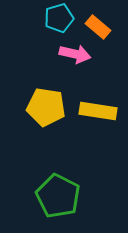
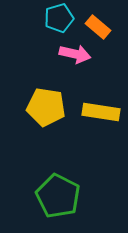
yellow rectangle: moved 3 px right, 1 px down
